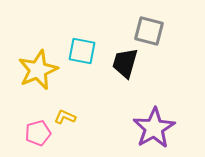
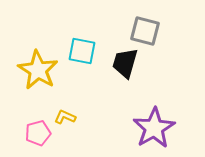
gray square: moved 4 px left
yellow star: rotated 18 degrees counterclockwise
